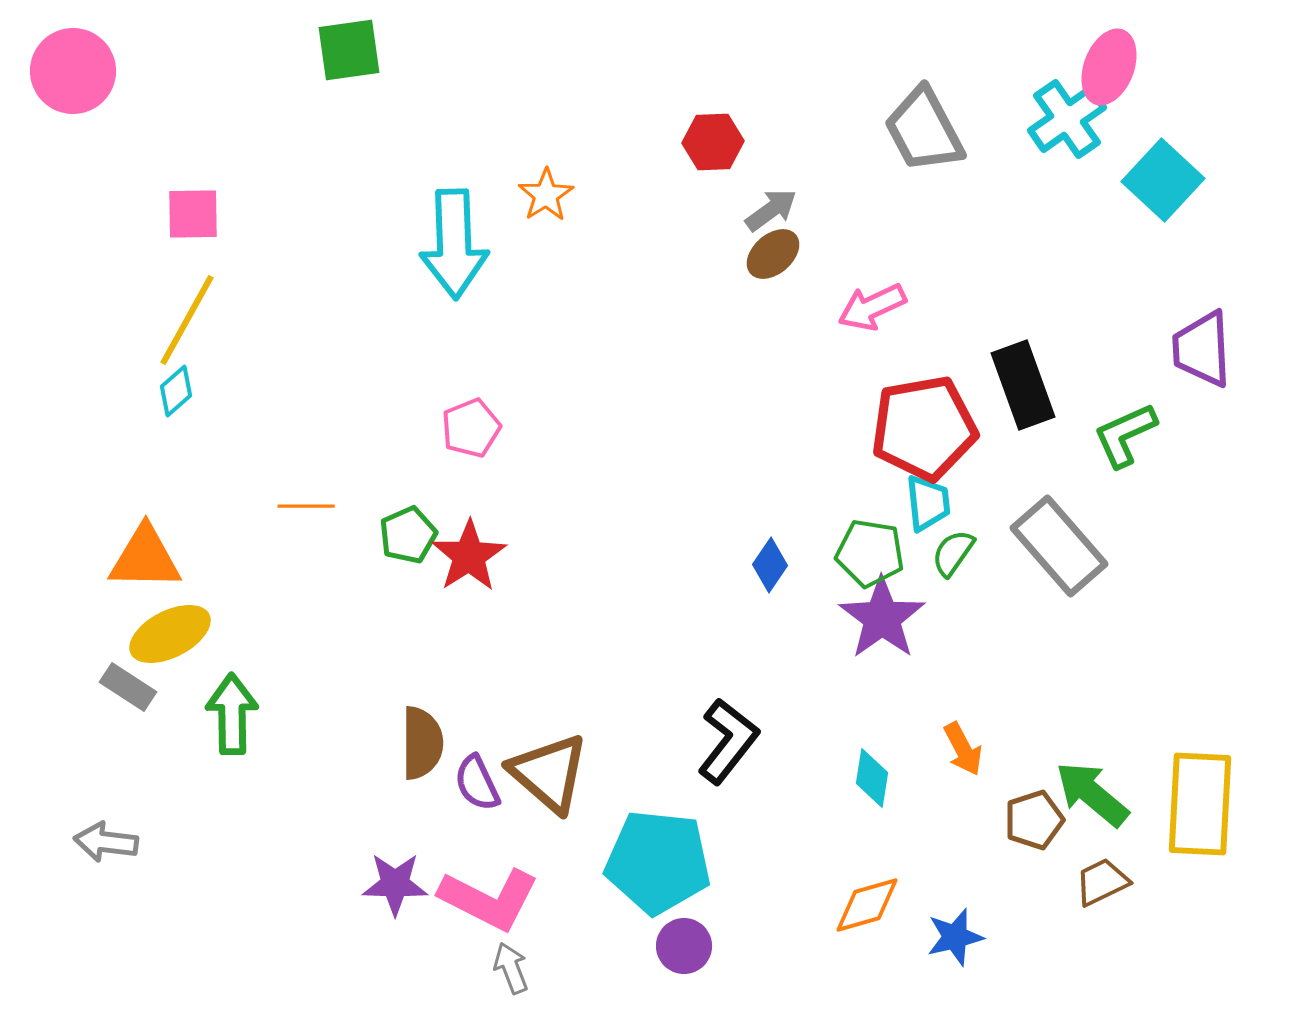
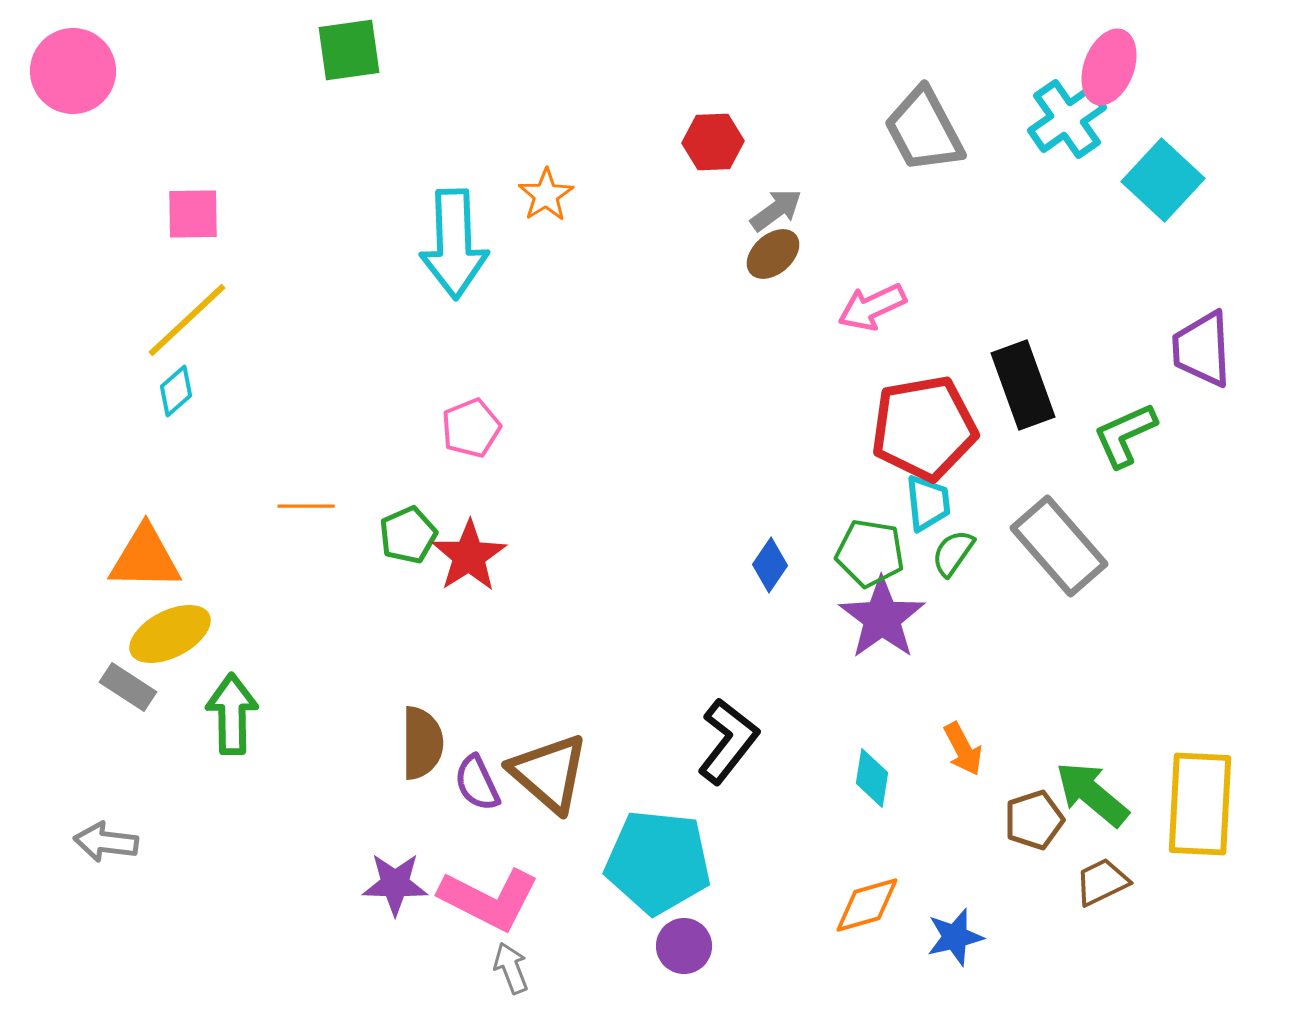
gray arrow at (771, 210): moved 5 px right
yellow line at (187, 320): rotated 18 degrees clockwise
